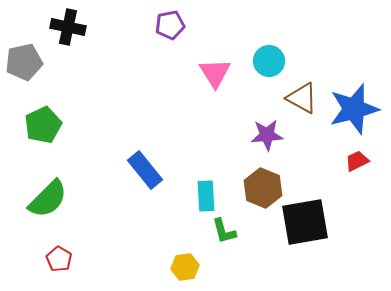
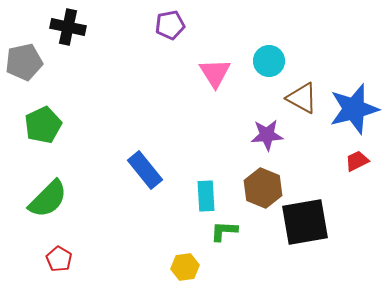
green L-shape: rotated 108 degrees clockwise
